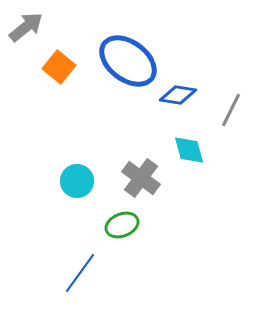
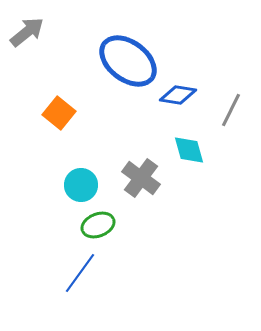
gray arrow: moved 1 px right, 5 px down
orange square: moved 46 px down
cyan circle: moved 4 px right, 4 px down
green ellipse: moved 24 px left
